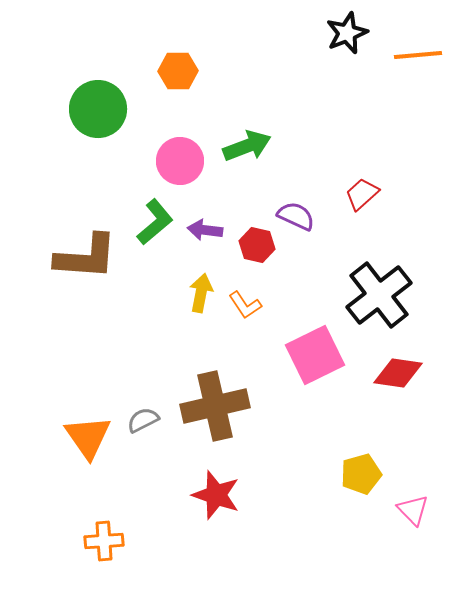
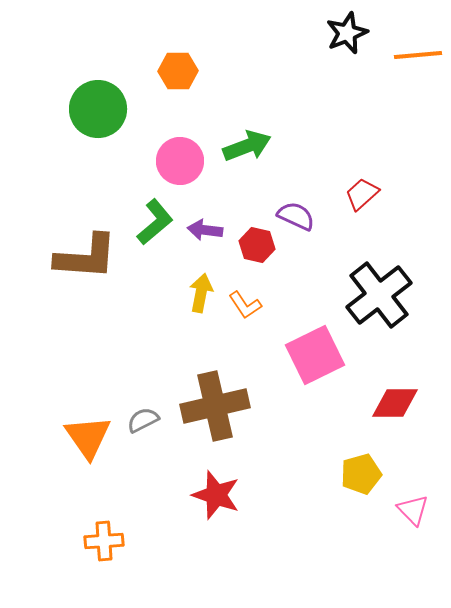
red diamond: moved 3 px left, 30 px down; rotated 9 degrees counterclockwise
